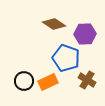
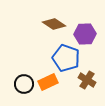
black circle: moved 3 px down
